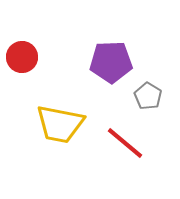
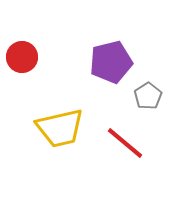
purple pentagon: rotated 12 degrees counterclockwise
gray pentagon: rotated 8 degrees clockwise
yellow trapezoid: moved 4 px down; rotated 24 degrees counterclockwise
